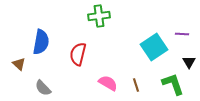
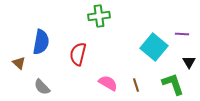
cyan square: rotated 16 degrees counterclockwise
brown triangle: moved 1 px up
gray semicircle: moved 1 px left, 1 px up
